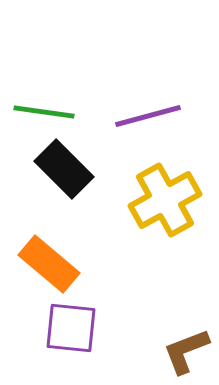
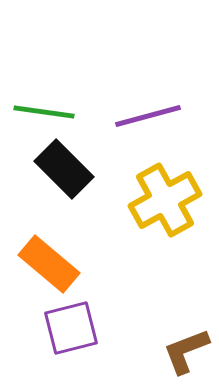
purple square: rotated 20 degrees counterclockwise
